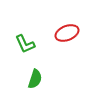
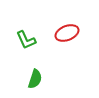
green L-shape: moved 1 px right, 4 px up
